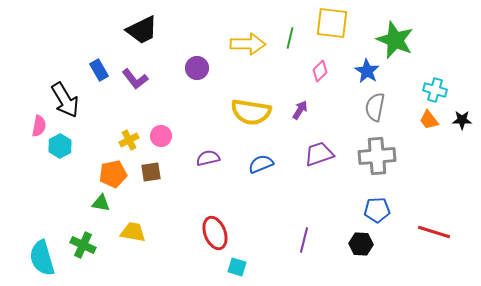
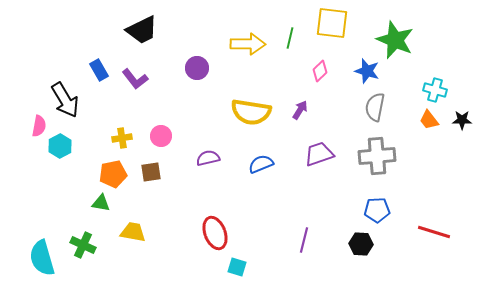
blue star: rotated 15 degrees counterclockwise
yellow cross: moved 7 px left, 2 px up; rotated 18 degrees clockwise
